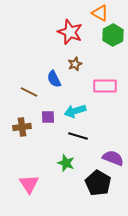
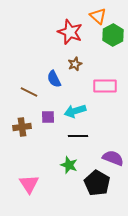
orange triangle: moved 2 px left, 3 px down; rotated 12 degrees clockwise
black line: rotated 18 degrees counterclockwise
green star: moved 3 px right, 2 px down
black pentagon: moved 1 px left
